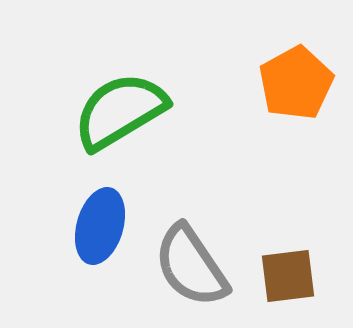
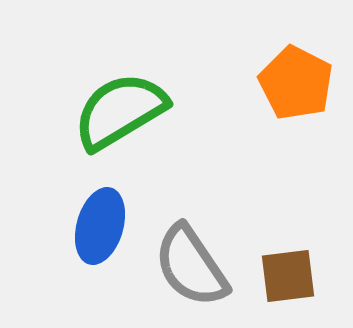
orange pentagon: rotated 16 degrees counterclockwise
